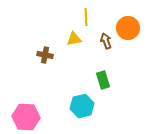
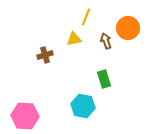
yellow line: rotated 24 degrees clockwise
brown cross: rotated 28 degrees counterclockwise
green rectangle: moved 1 px right, 1 px up
cyan hexagon: moved 1 px right; rotated 25 degrees clockwise
pink hexagon: moved 1 px left, 1 px up
